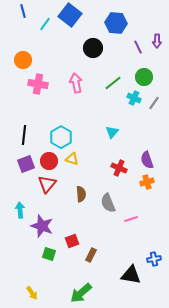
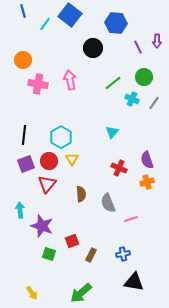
pink arrow: moved 6 px left, 3 px up
cyan cross: moved 2 px left, 1 px down
yellow triangle: rotated 40 degrees clockwise
blue cross: moved 31 px left, 5 px up
black triangle: moved 3 px right, 7 px down
